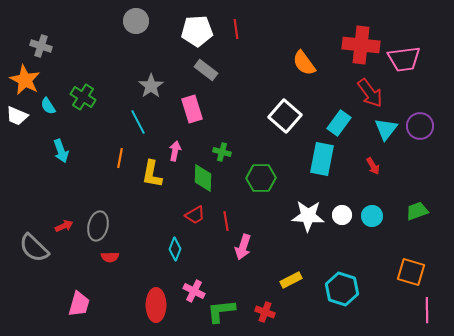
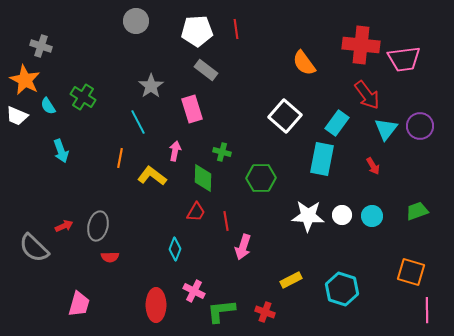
red arrow at (370, 93): moved 3 px left, 2 px down
cyan rectangle at (339, 123): moved 2 px left
yellow L-shape at (152, 174): moved 2 px down; rotated 116 degrees clockwise
red trapezoid at (195, 215): moved 1 px right, 3 px up; rotated 30 degrees counterclockwise
